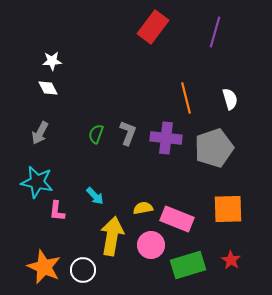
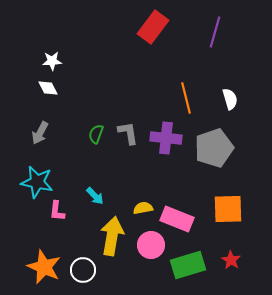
gray L-shape: rotated 30 degrees counterclockwise
